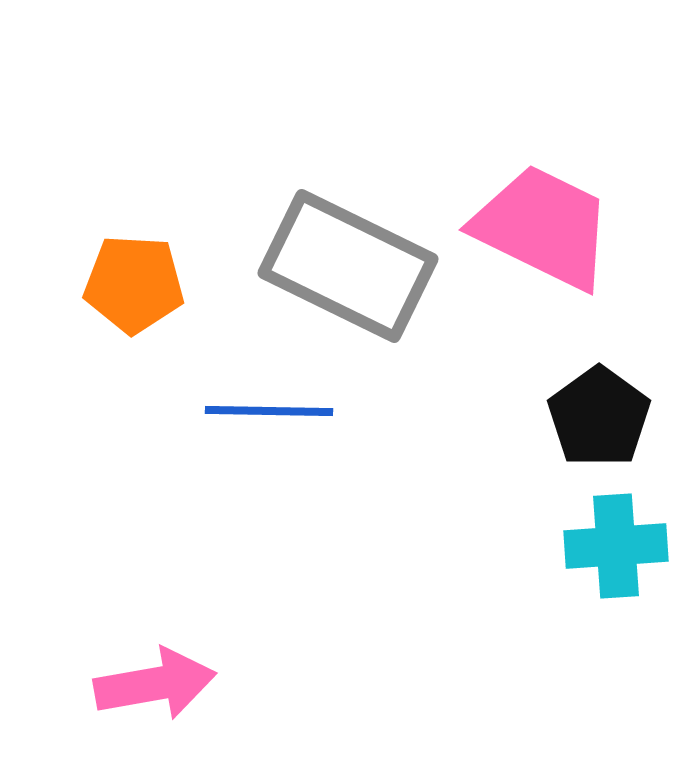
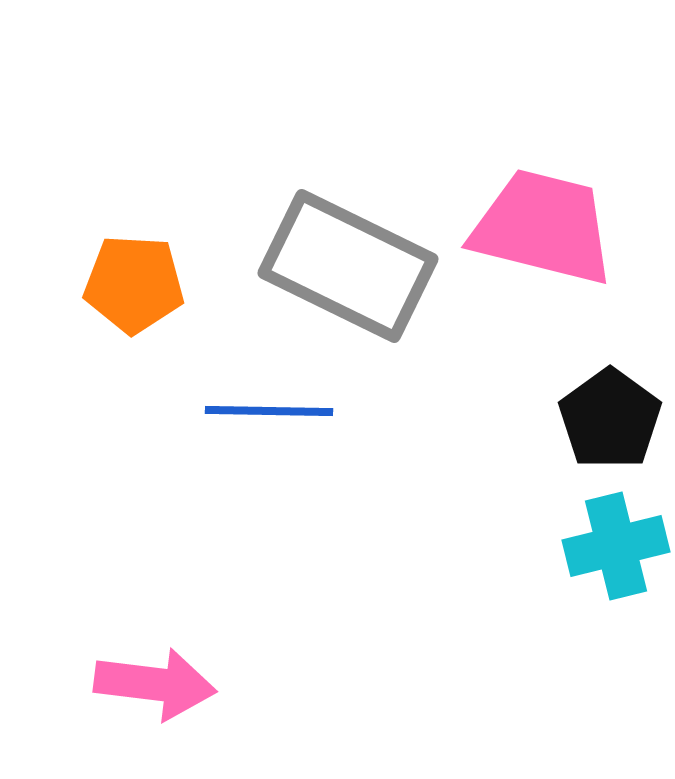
pink trapezoid: rotated 12 degrees counterclockwise
black pentagon: moved 11 px right, 2 px down
cyan cross: rotated 10 degrees counterclockwise
pink arrow: rotated 17 degrees clockwise
